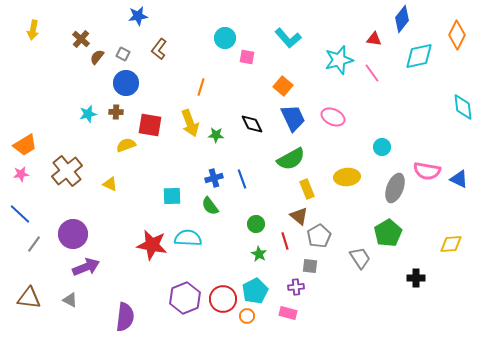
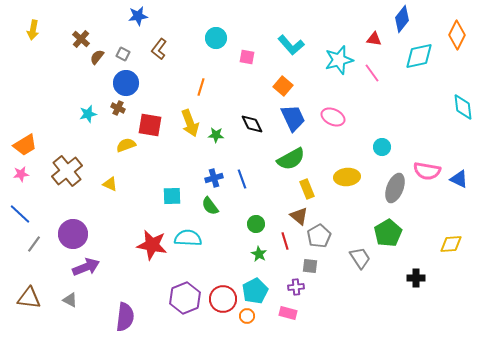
cyan circle at (225, 38): moved 9 px left
cyan L-shape at (288, 38): moved 3 px right, 7 px down
brown cross at (116, 112): moved 2 px right, 4 px up; rotated 24 degrees clockwise
